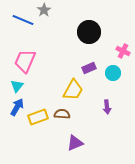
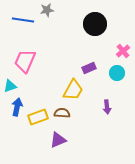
gray star: moved 3 px right; rotated 24 degrees clockwise
blue line: rotated 15 degrees counterclockwise
black circle: moved 6 px right, 8 px up
pink cross: rotated 24 degrees clockwise
cyan circle: moved 4 px right
cyan triangle: moved 7 px left; rotated 32 degrees clockwise
blue arrow: rotated 18 degrees counterclockwise
brown semicircle: moved 1 px up
purple triangle: moved 17 px left, 3 px up
